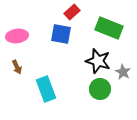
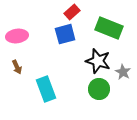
blue square: moved 4 px right; rotated 25 degrees counterclockwise
green circle: moved 1 px left
